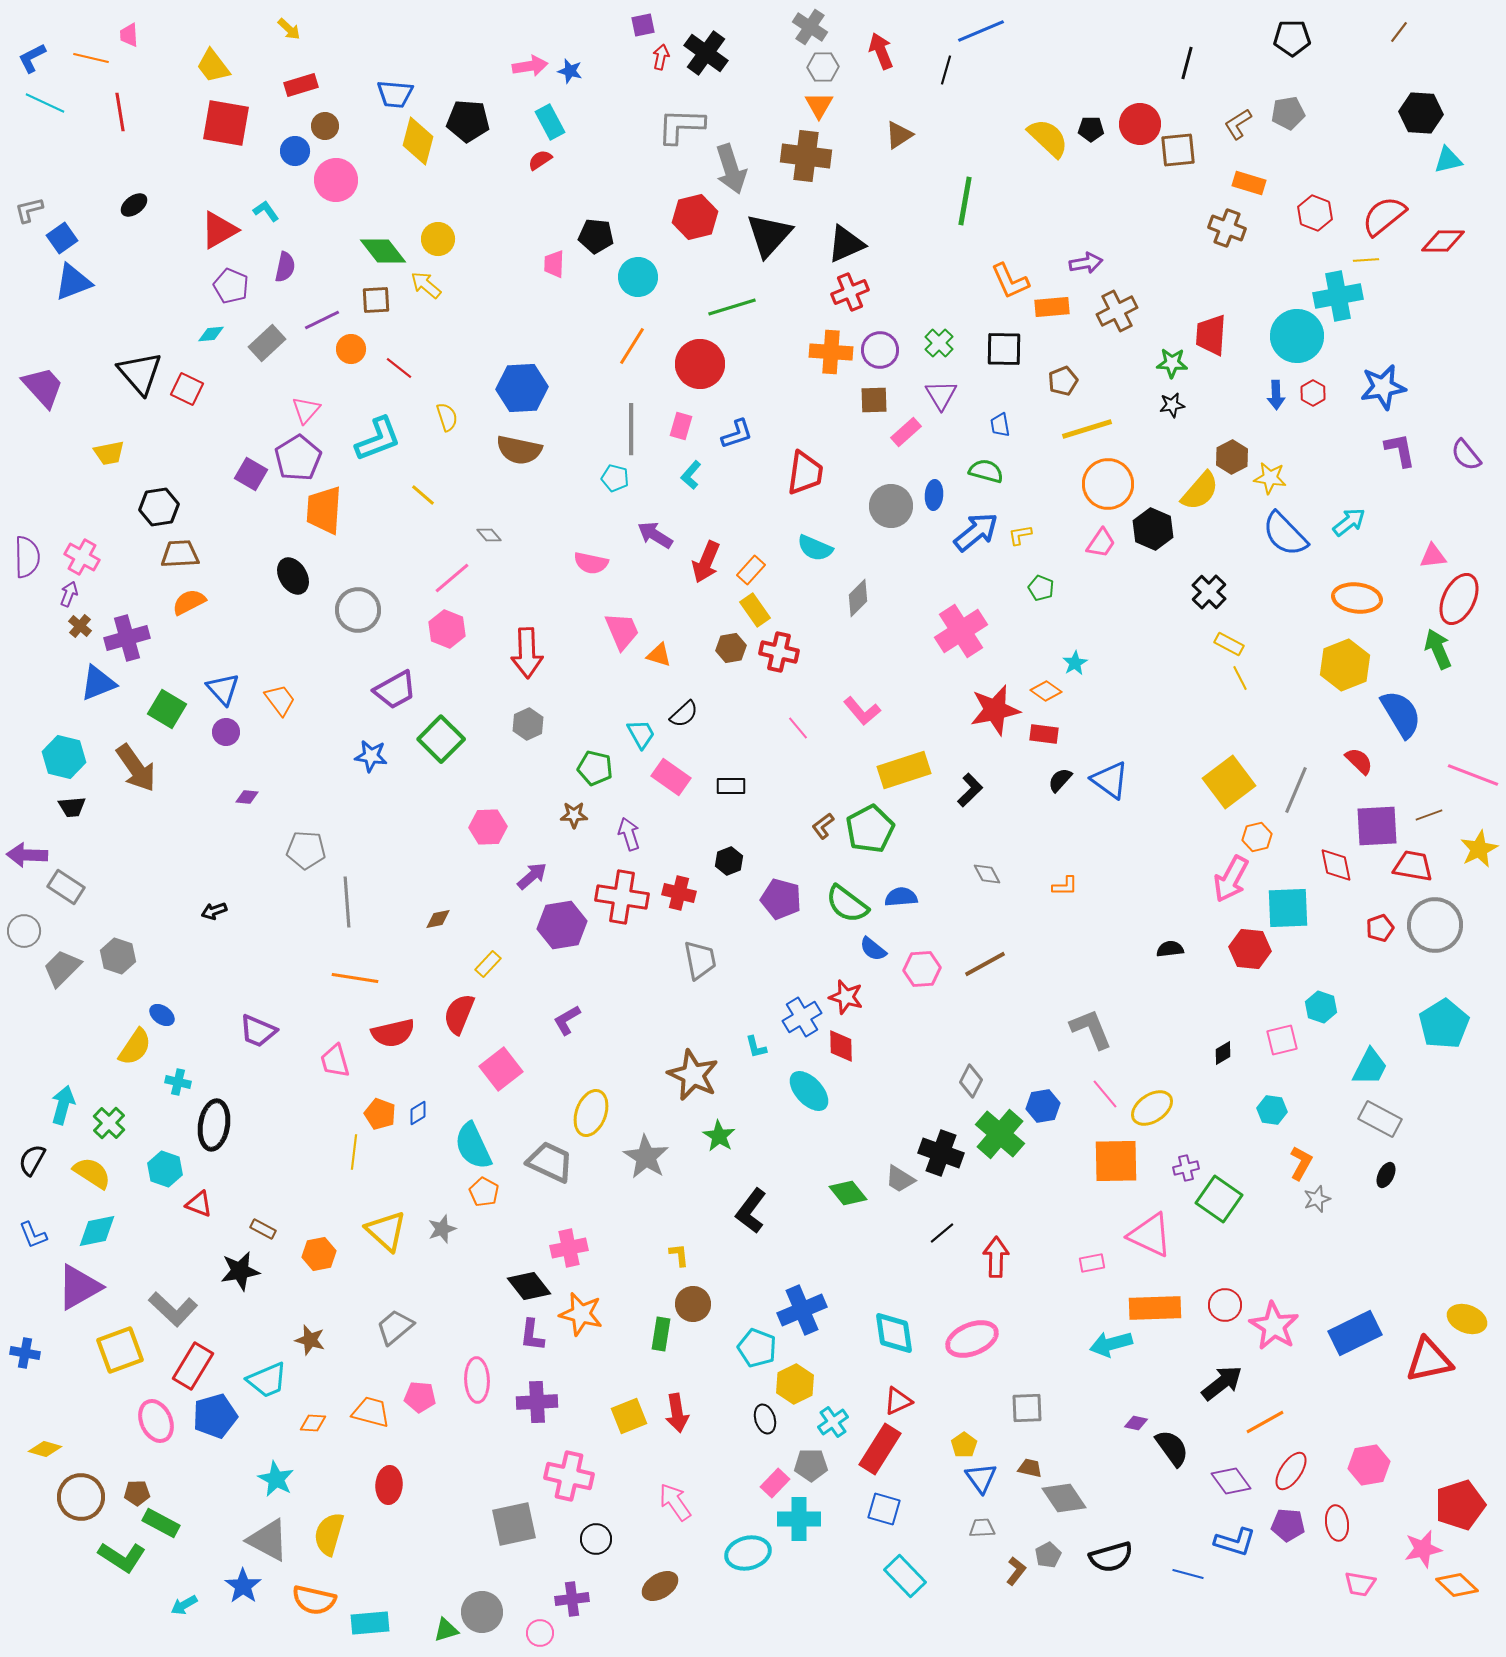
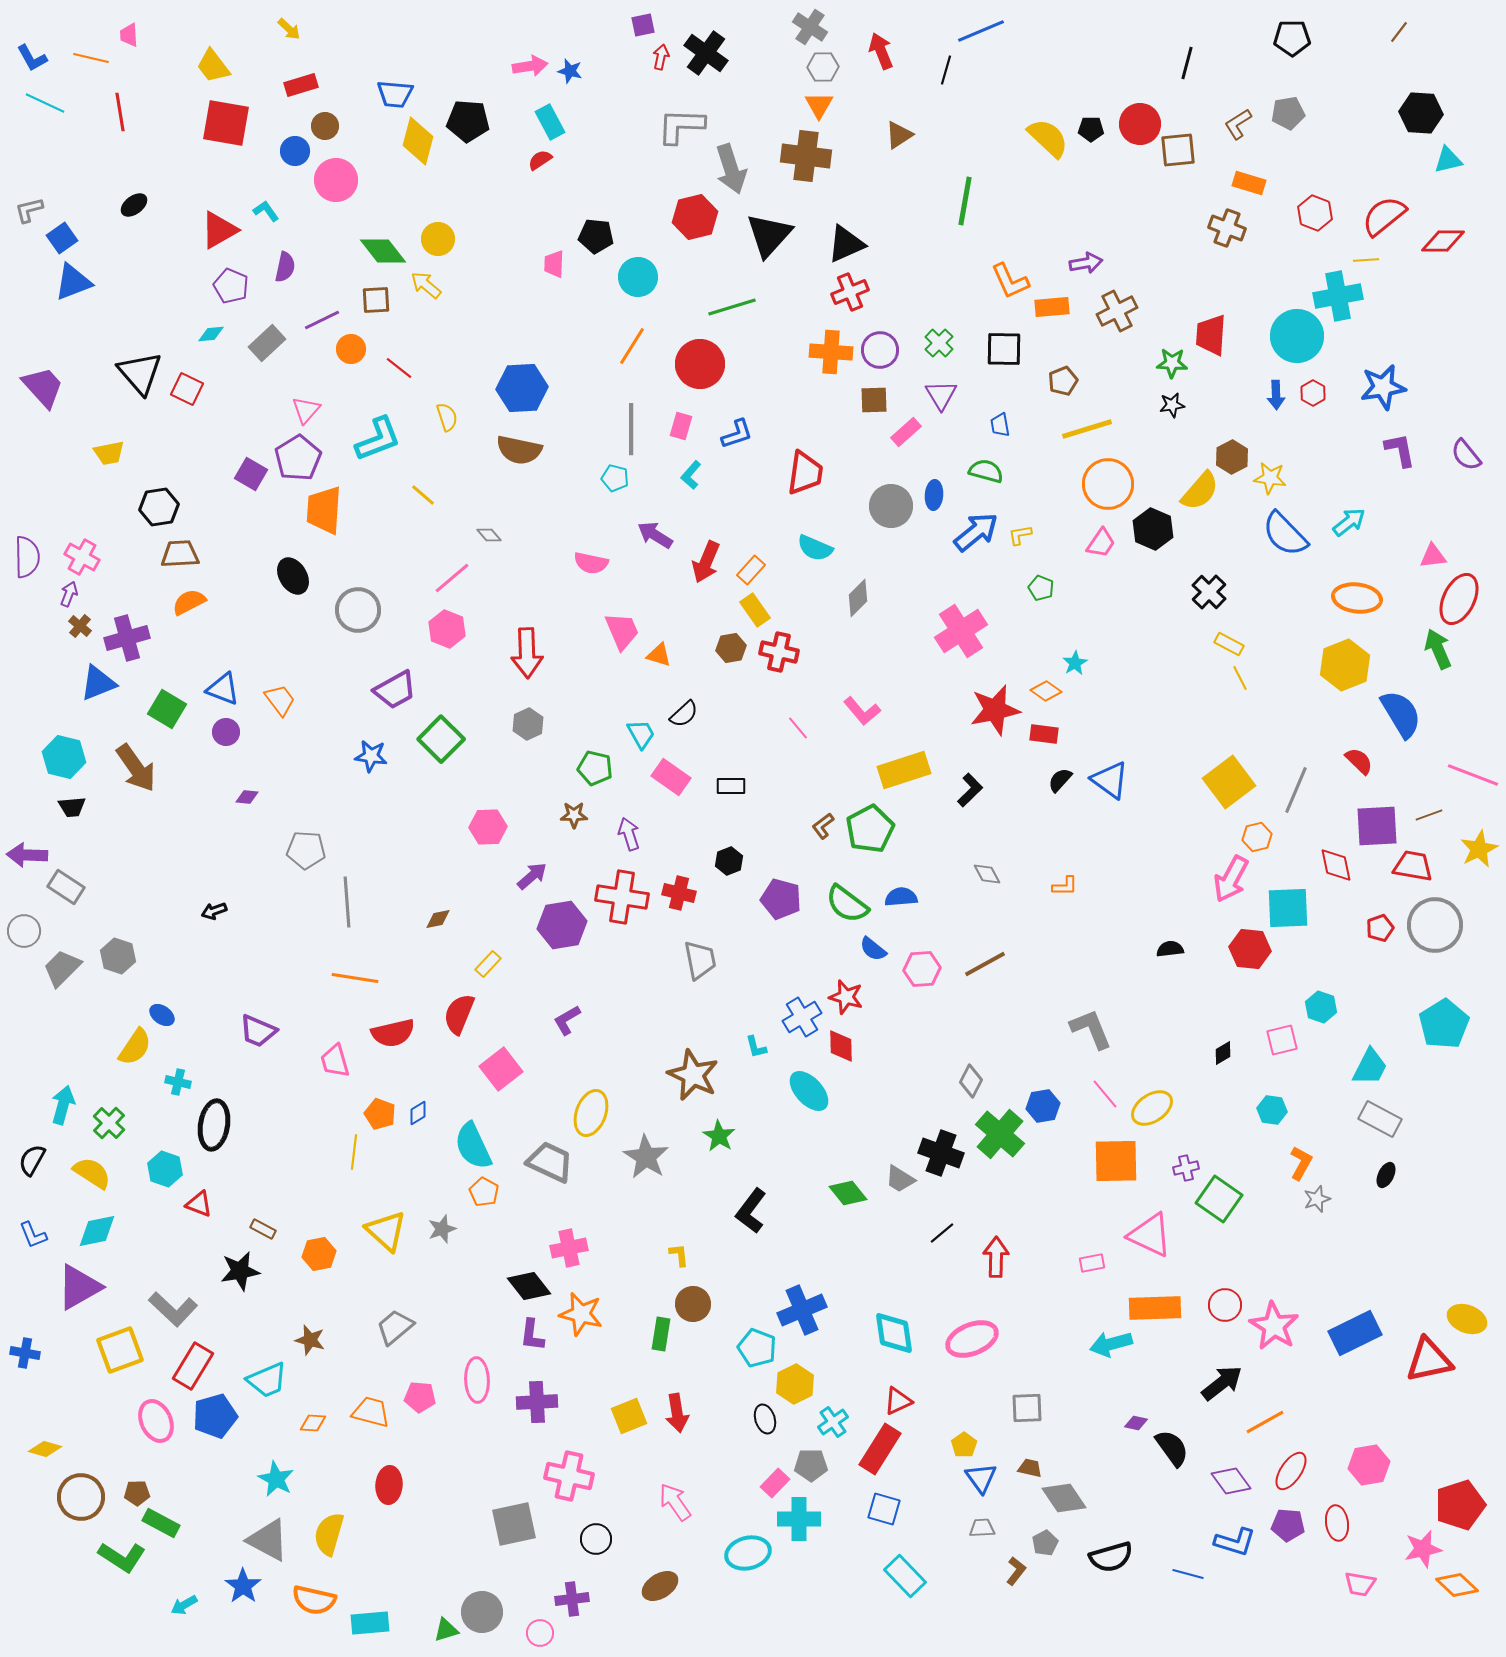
blue L-shape at (32, 58): rotated 92 degrees counterclockwise
blue triangle at (223, 689): rotated 27 degrees counterclockwise
gray pentagon at (1048, 1555): moved 3 px left, 12 px up
